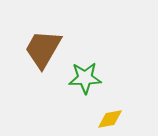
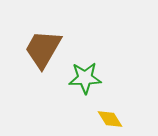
yellow diamond: rotated 68 degrees clockwise
